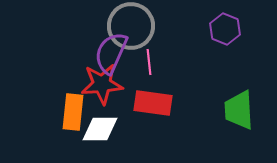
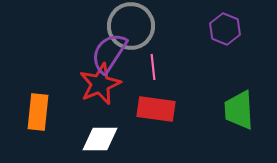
purple semicircle: moved 2 px left; rotated 9 degrees clockwise
pink line: moved 4 px right, 5 px down
red star: moved 2 px left; rotated 18 degrees counterclockwise
red rectangle: moved 3 px right, 6 px down
orange rectangle: moved 35 px left
white diamond: moved 10 px down
